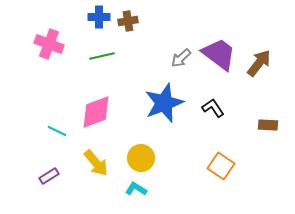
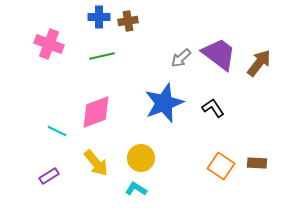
brown rectangle: moved 11 px left, 38 px down
